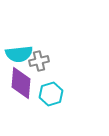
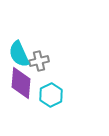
cyan semicircle: rotated 72 degrees clockwise
cyan hexagon: moved 1 px down; rotated 10 degrees counterclockwise
